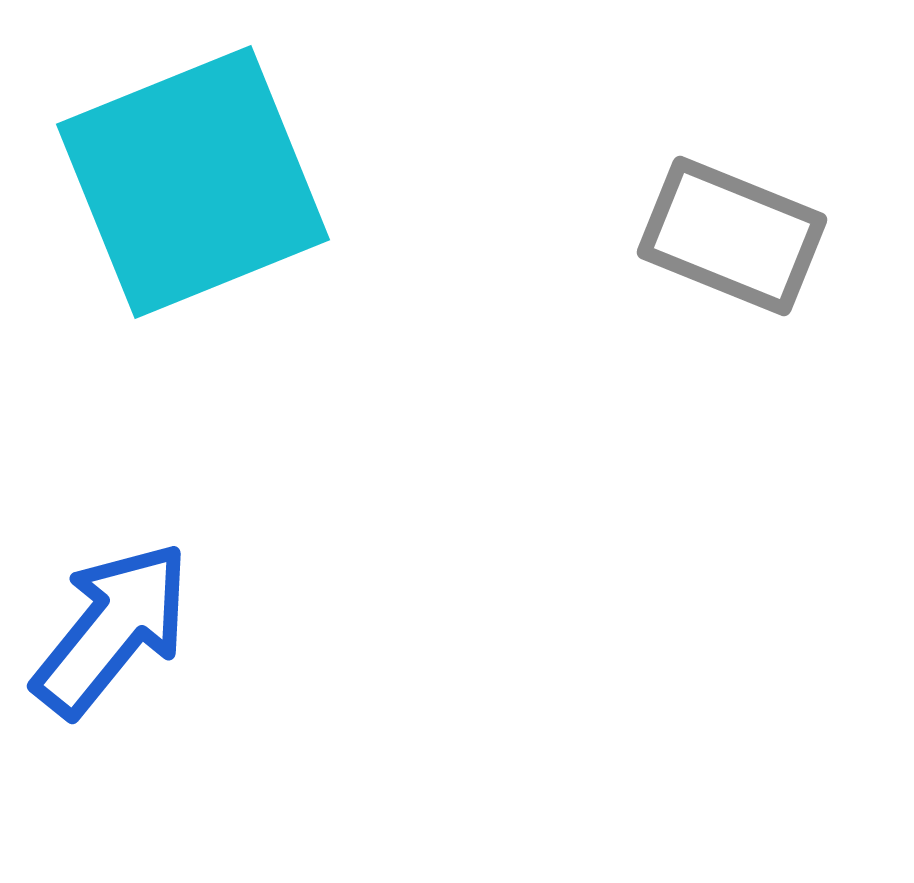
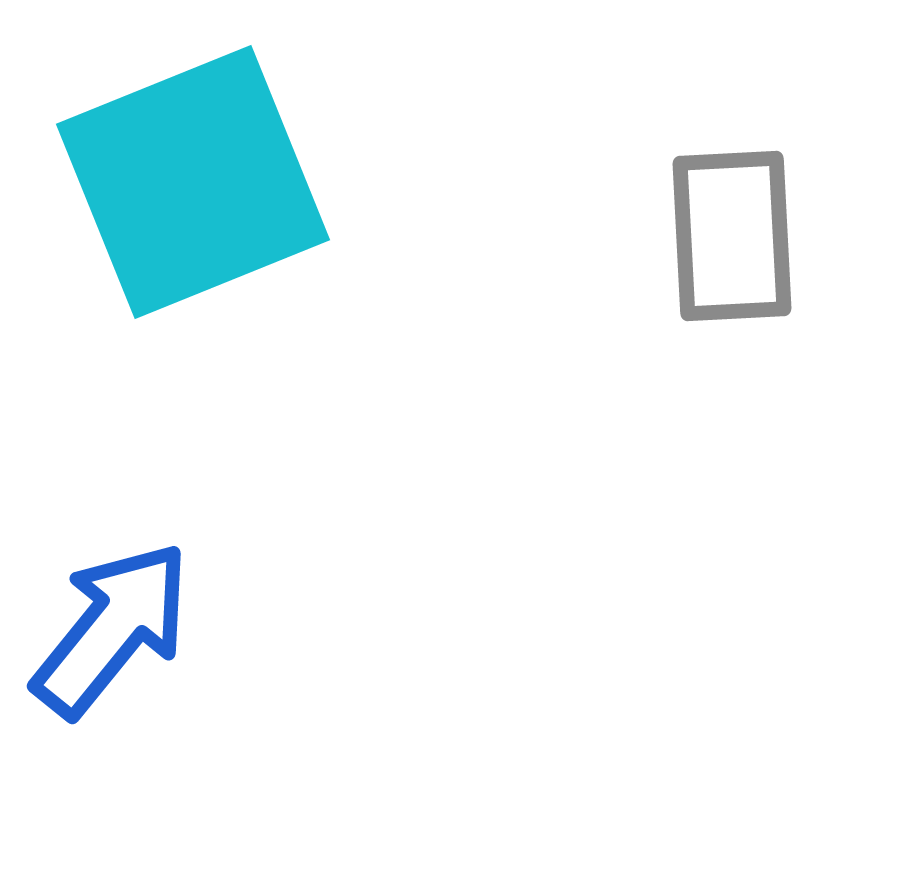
gray rectangle: rotated 65 degrees clockwise
